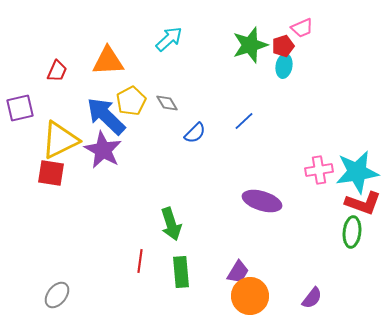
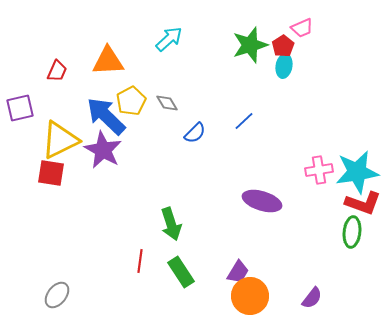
red pentagon: rotated 15 degrees counterclockwise
green rectangle: rotated 28 degrees counterclockwise
